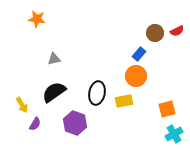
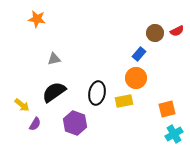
orange circle: moved 2 px down
yellow arrow: rotated 21 degrees counterclockwise
